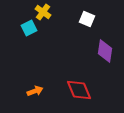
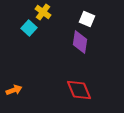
cyan square: rotated 21 degrees counterclockwise
purple diamond: moved 25 px left, 9 px up
orange arrow: moved 21 px left, 1 px up
